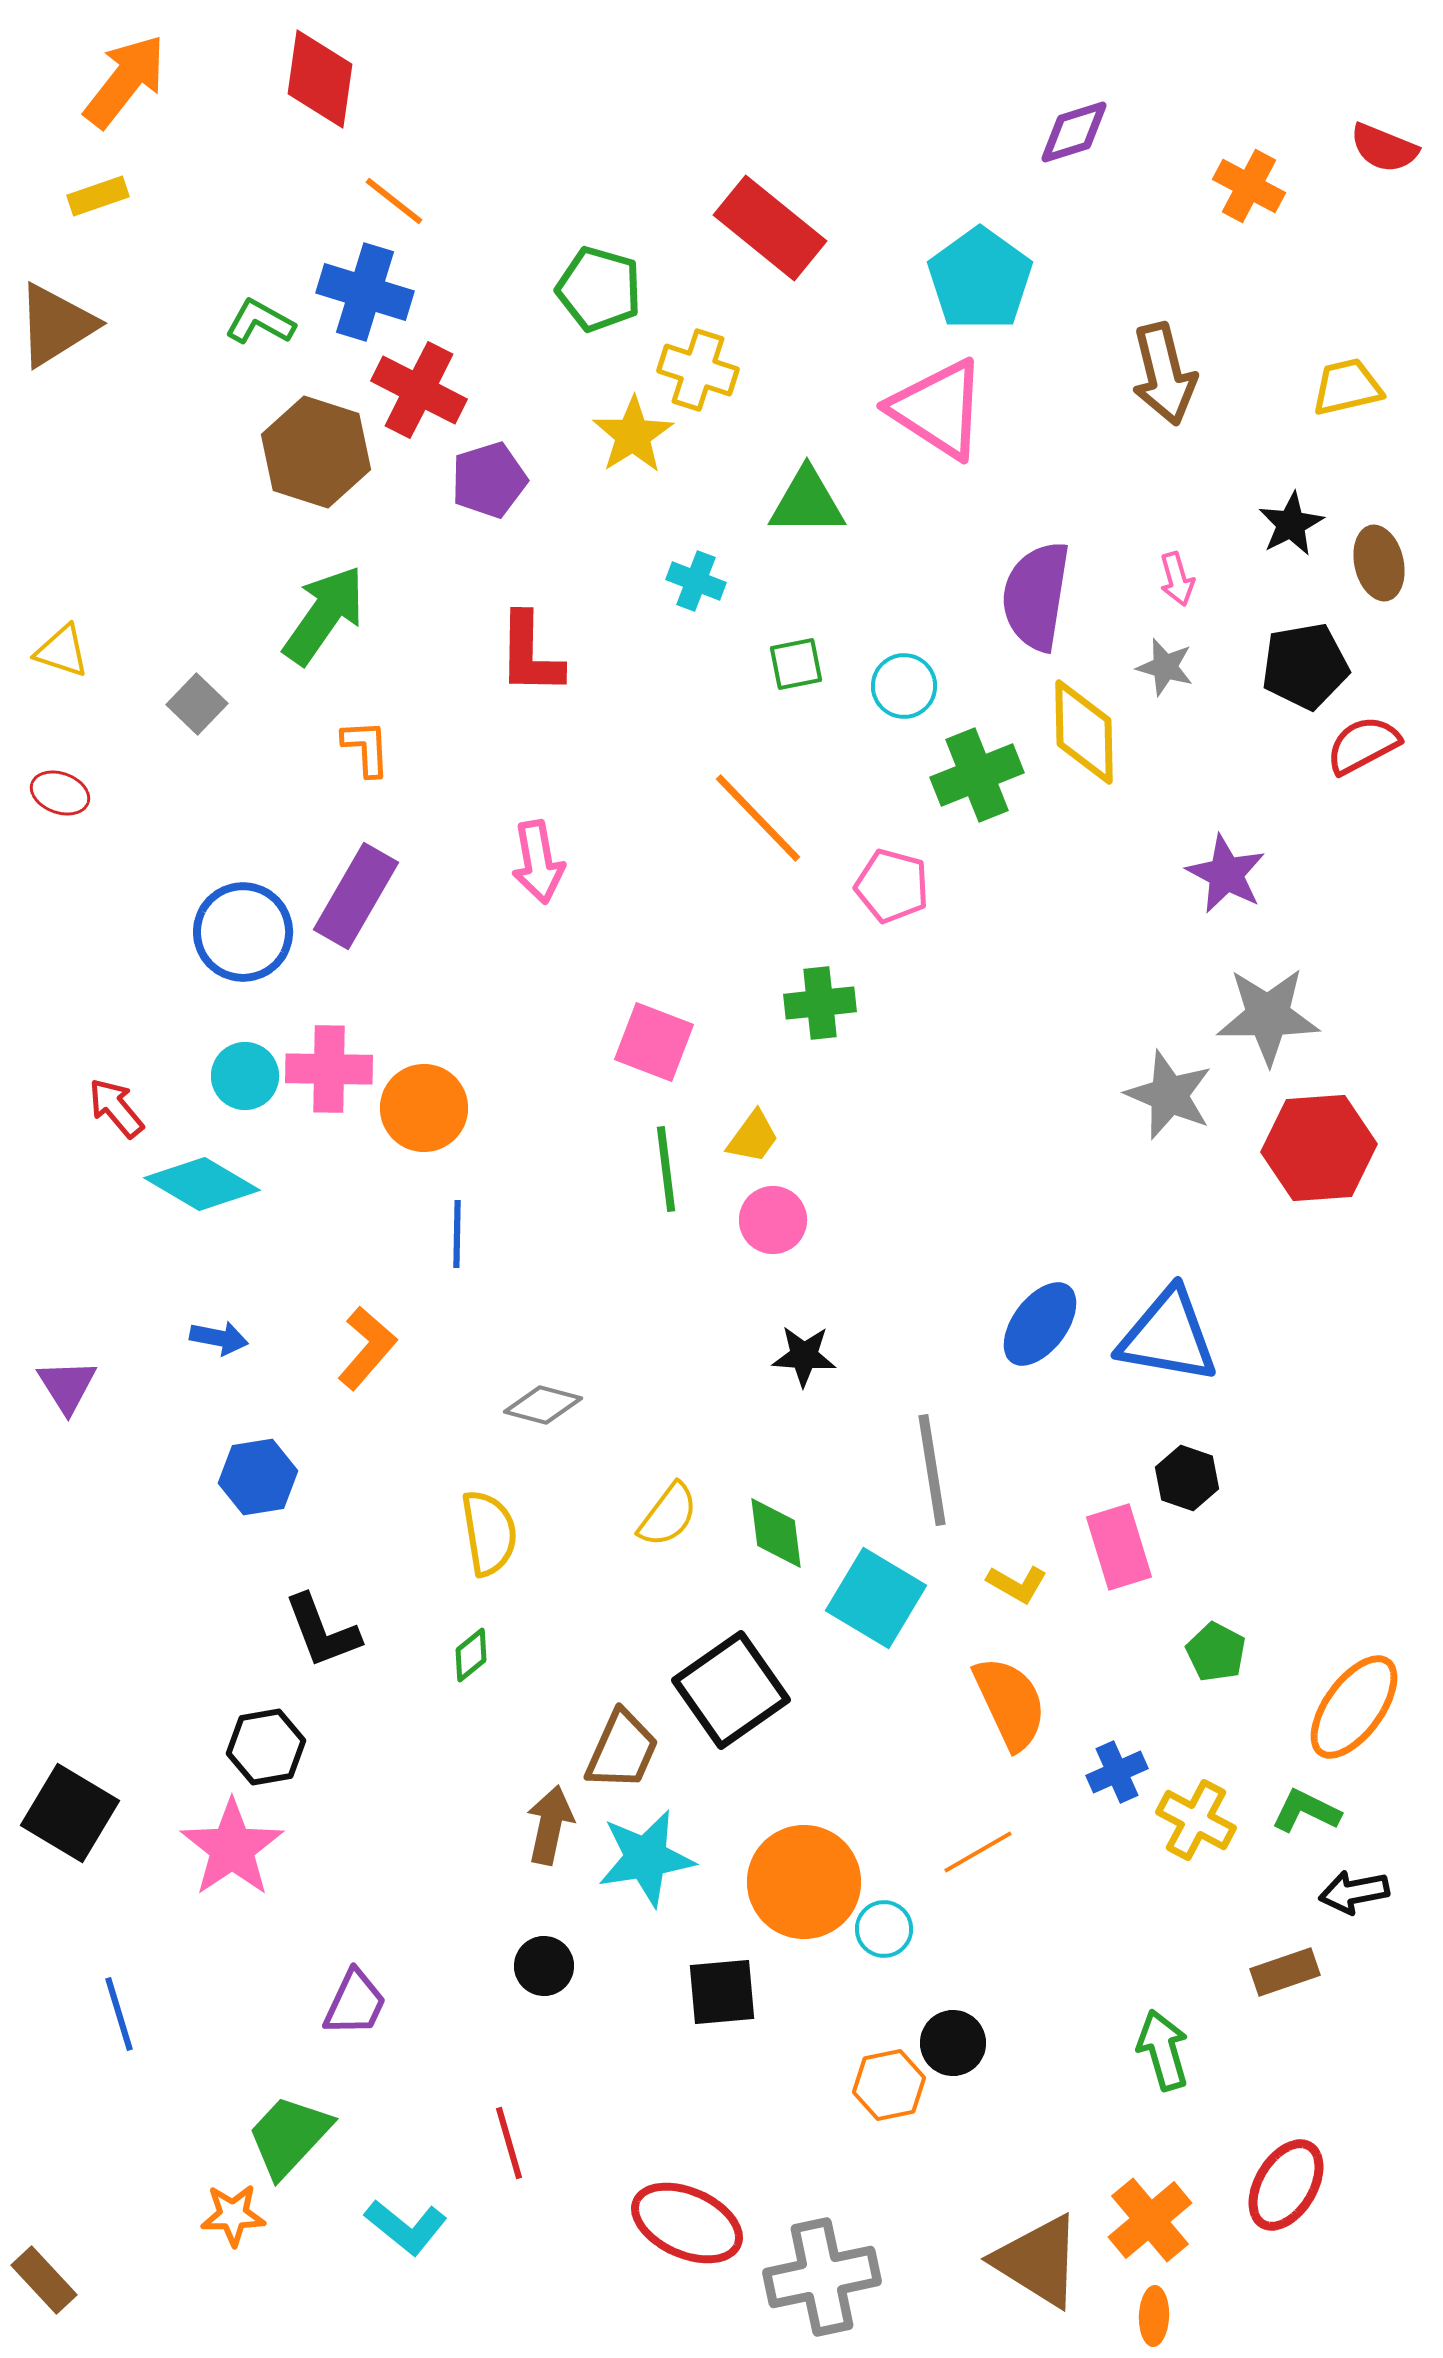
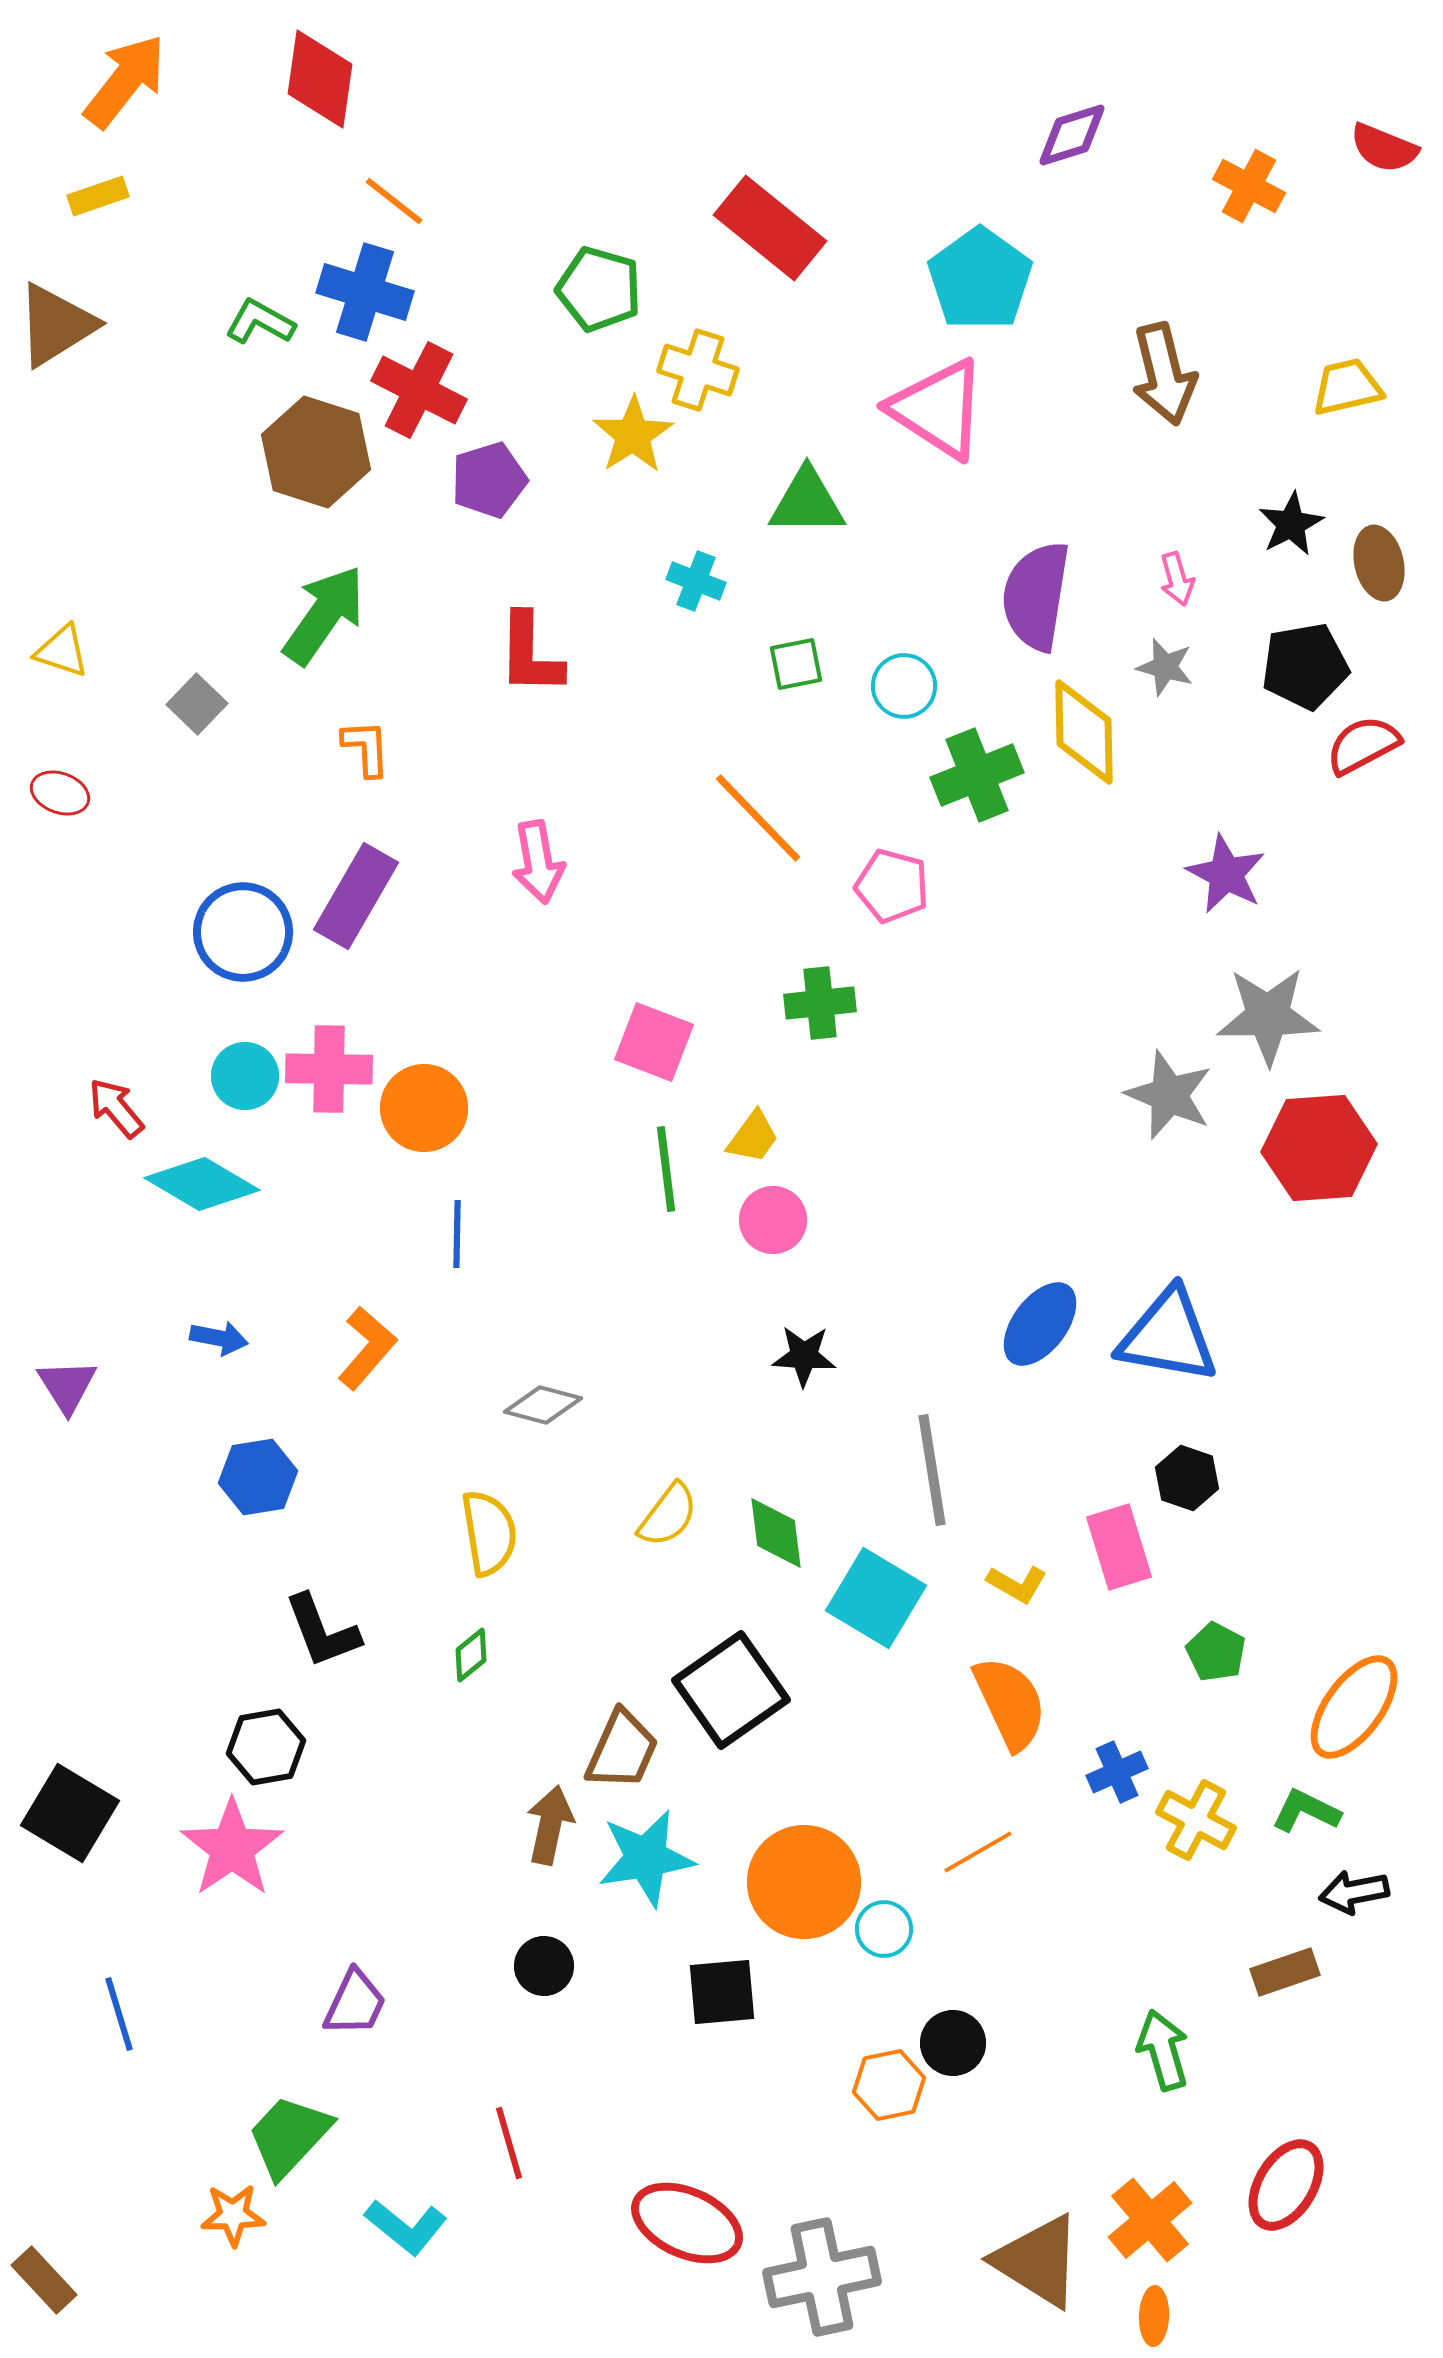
purple diamond at (1074, 132): moved 2 px left, 3 px down
